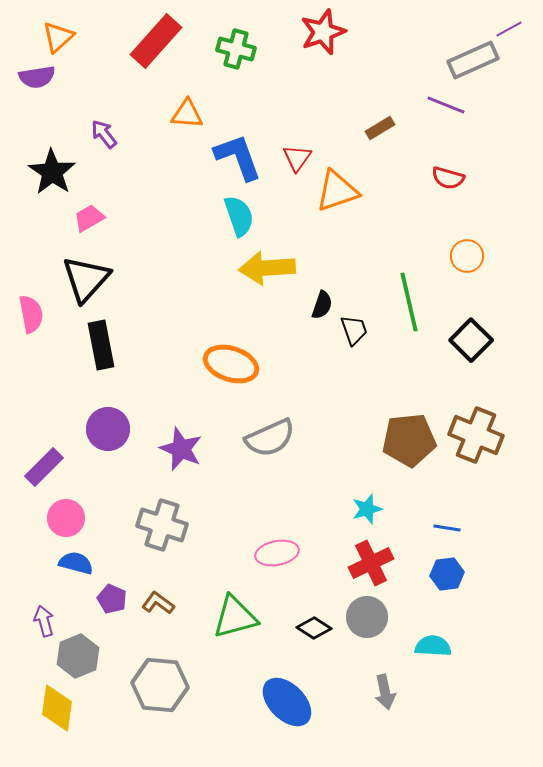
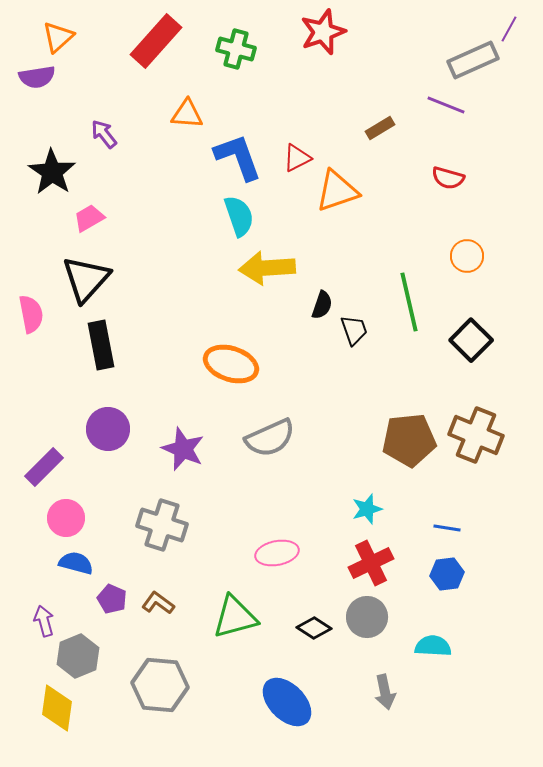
purple line at (509, 29): rotated 32 degrees counterclockwise
red triangle at (297, 158): rotated 28 degrees clockwise
purple star at (181, 449): moved 2 px right
